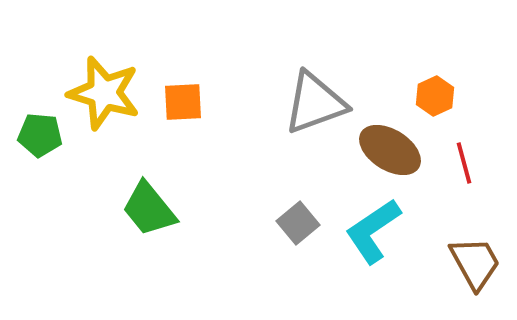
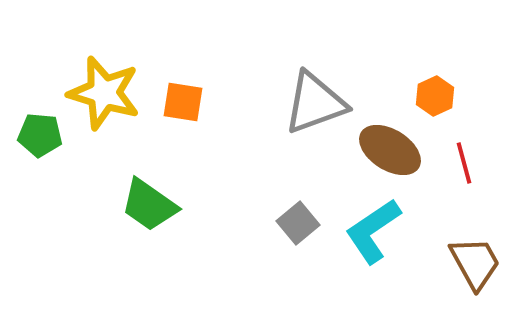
orange square: rotated 12 degrees clockwise
green trapezoid: moved 4 px up; rotated 16 degrees counterclockwise
